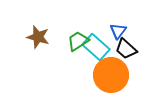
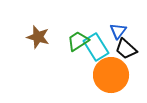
cyan rectangle: rotated 16 degrees clockwise
